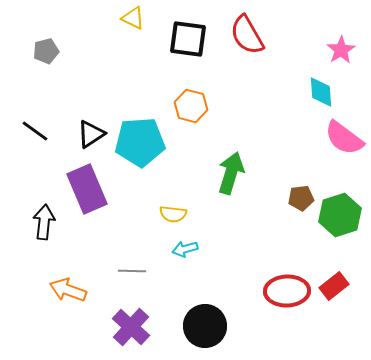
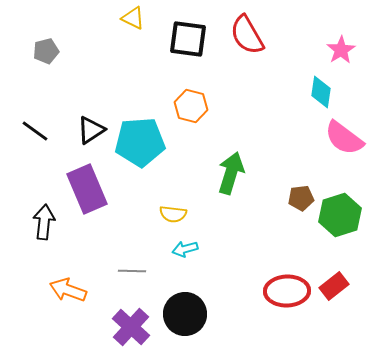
cyan diamond: rotated 12 degrees clockwise
black triangle: moved 4 px up
black circle: moved 20 px left, 12 px up
